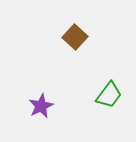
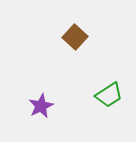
green trapezoid: rotated 20 degrees clockwise
